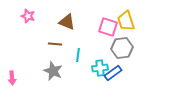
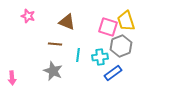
gray hexagon: moved 1 px left, 2 px up; rotated 15 degrees counterclockwise
cyan cross: moved 11 px up
